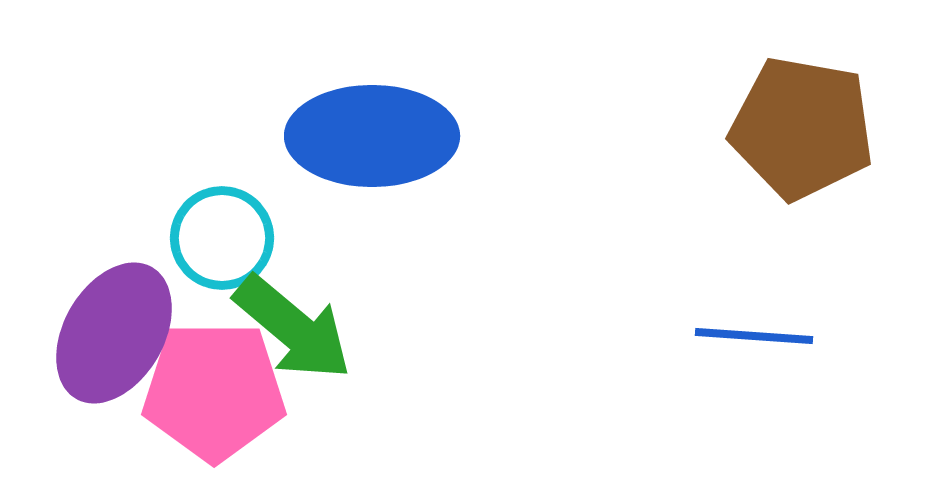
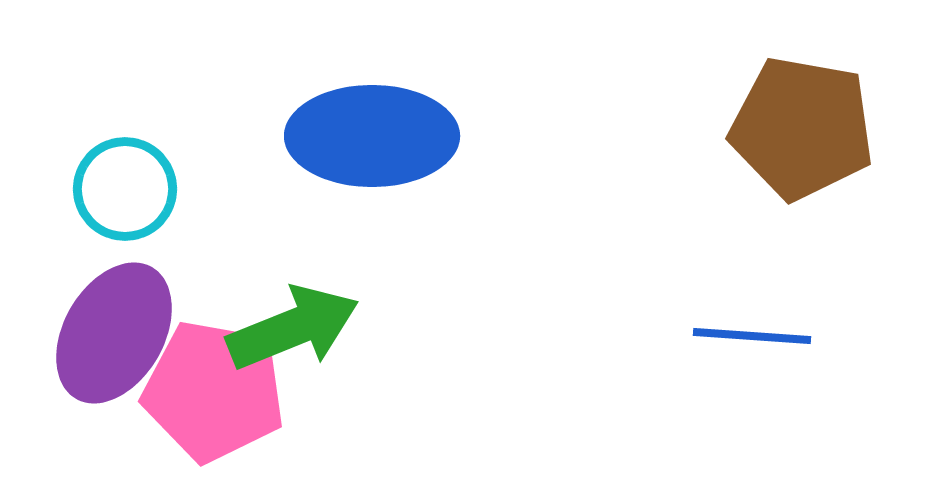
cyan circle: moved 97 px left, 49 px up
green arrow: rotated 62 degrees counterclockwise
blue line: moved 2 px left
pink pentagon: rotated 10 degrees clockwise
